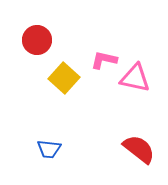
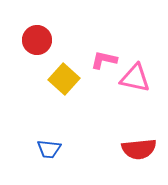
yellow square: moved 1 px down
red semicircle: rotated 136 degrees clockwise
